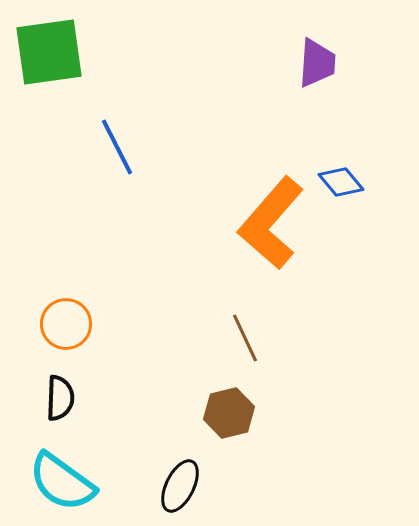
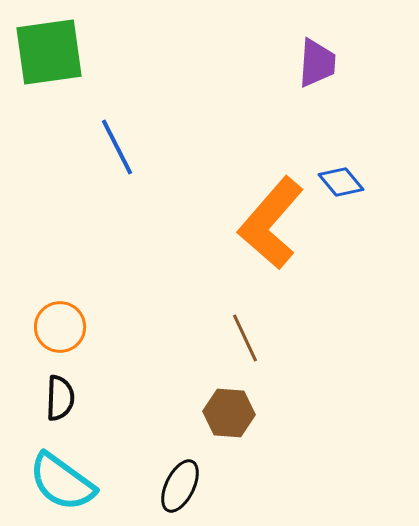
orange circle: moved 6 px left, 3 px down
brown hexagon: rotated 18 degrees clockwise
